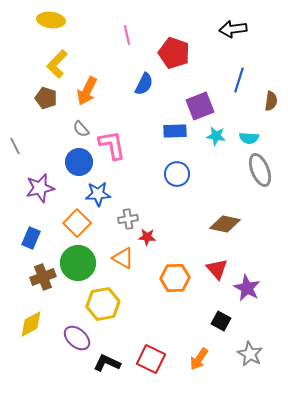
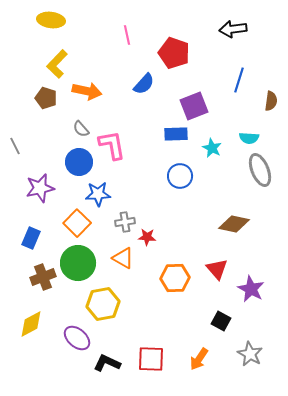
blue semicircle at (144, 84): rotated 15 degrees clockwise
orange arrow at (87, 91): rotated 104 degrees counterclockwise
purple square at (200, 106): moved 6 px left
blue rectangle at (175, 131): moved 1 px right, 3 px down
cyan star at (216, 136): moved 4 px left, 12 px down; rotated 18 degrees clockwise
blue circle at (177, 174): moved 3 px right, 2 px down
gray cross at (128, 219): moved 3 px left, 3 px down
brown diamond at (225, 224): moved 9 px right
purple star at (247, 288): moved 4 px right, 1 px down
red square at (151, 359): rotated 24 degrees counterclockwise
